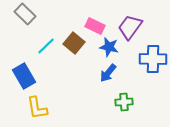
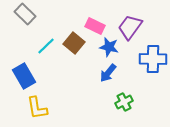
green cross: rotated 24 degrees counterclockwise
